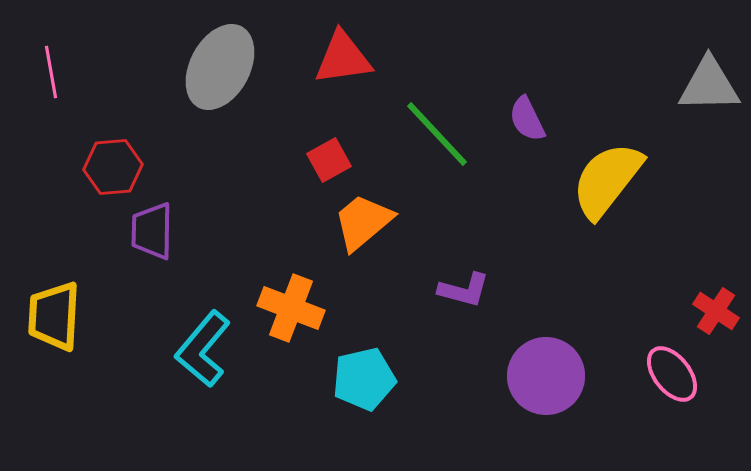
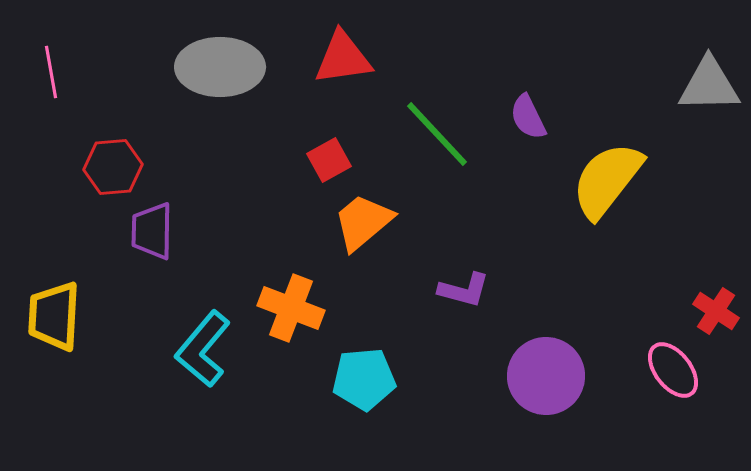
gray ellipse: rotated 62 degrees clockwise
purple semicircle: moved 1 px right, 2 px up
pink ellipse: moved 1 px right, 4 px up
cyan pentagon: rotated 8 degrees clockwise
